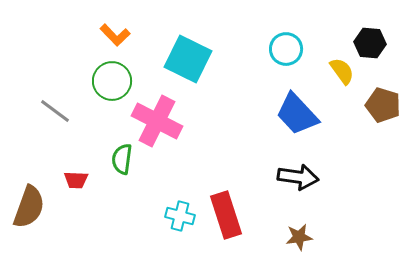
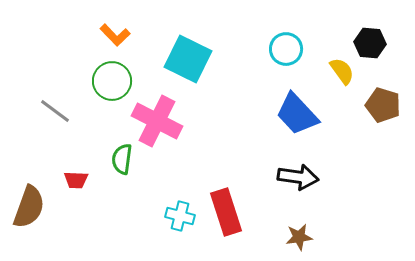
red rectangle: moved 3 px up
